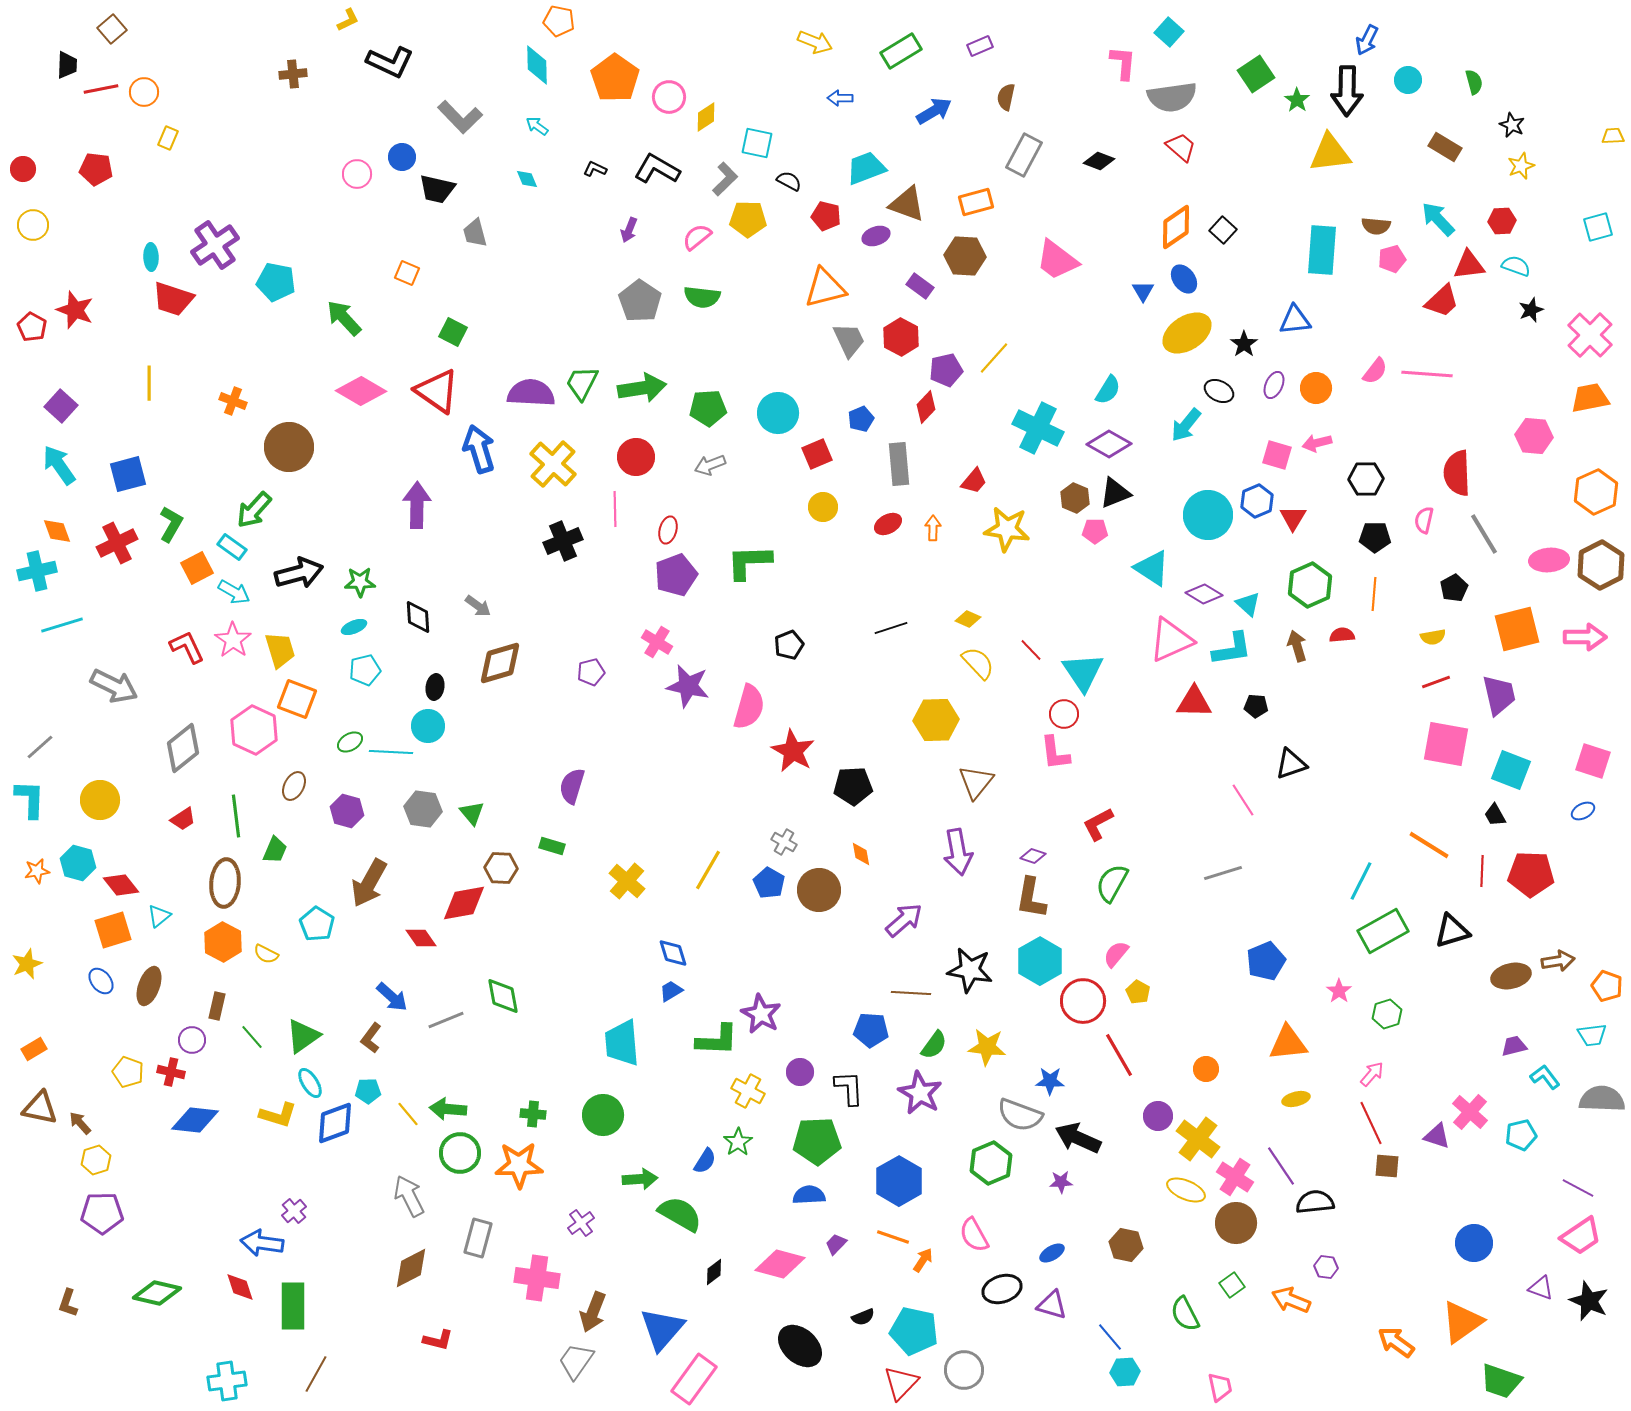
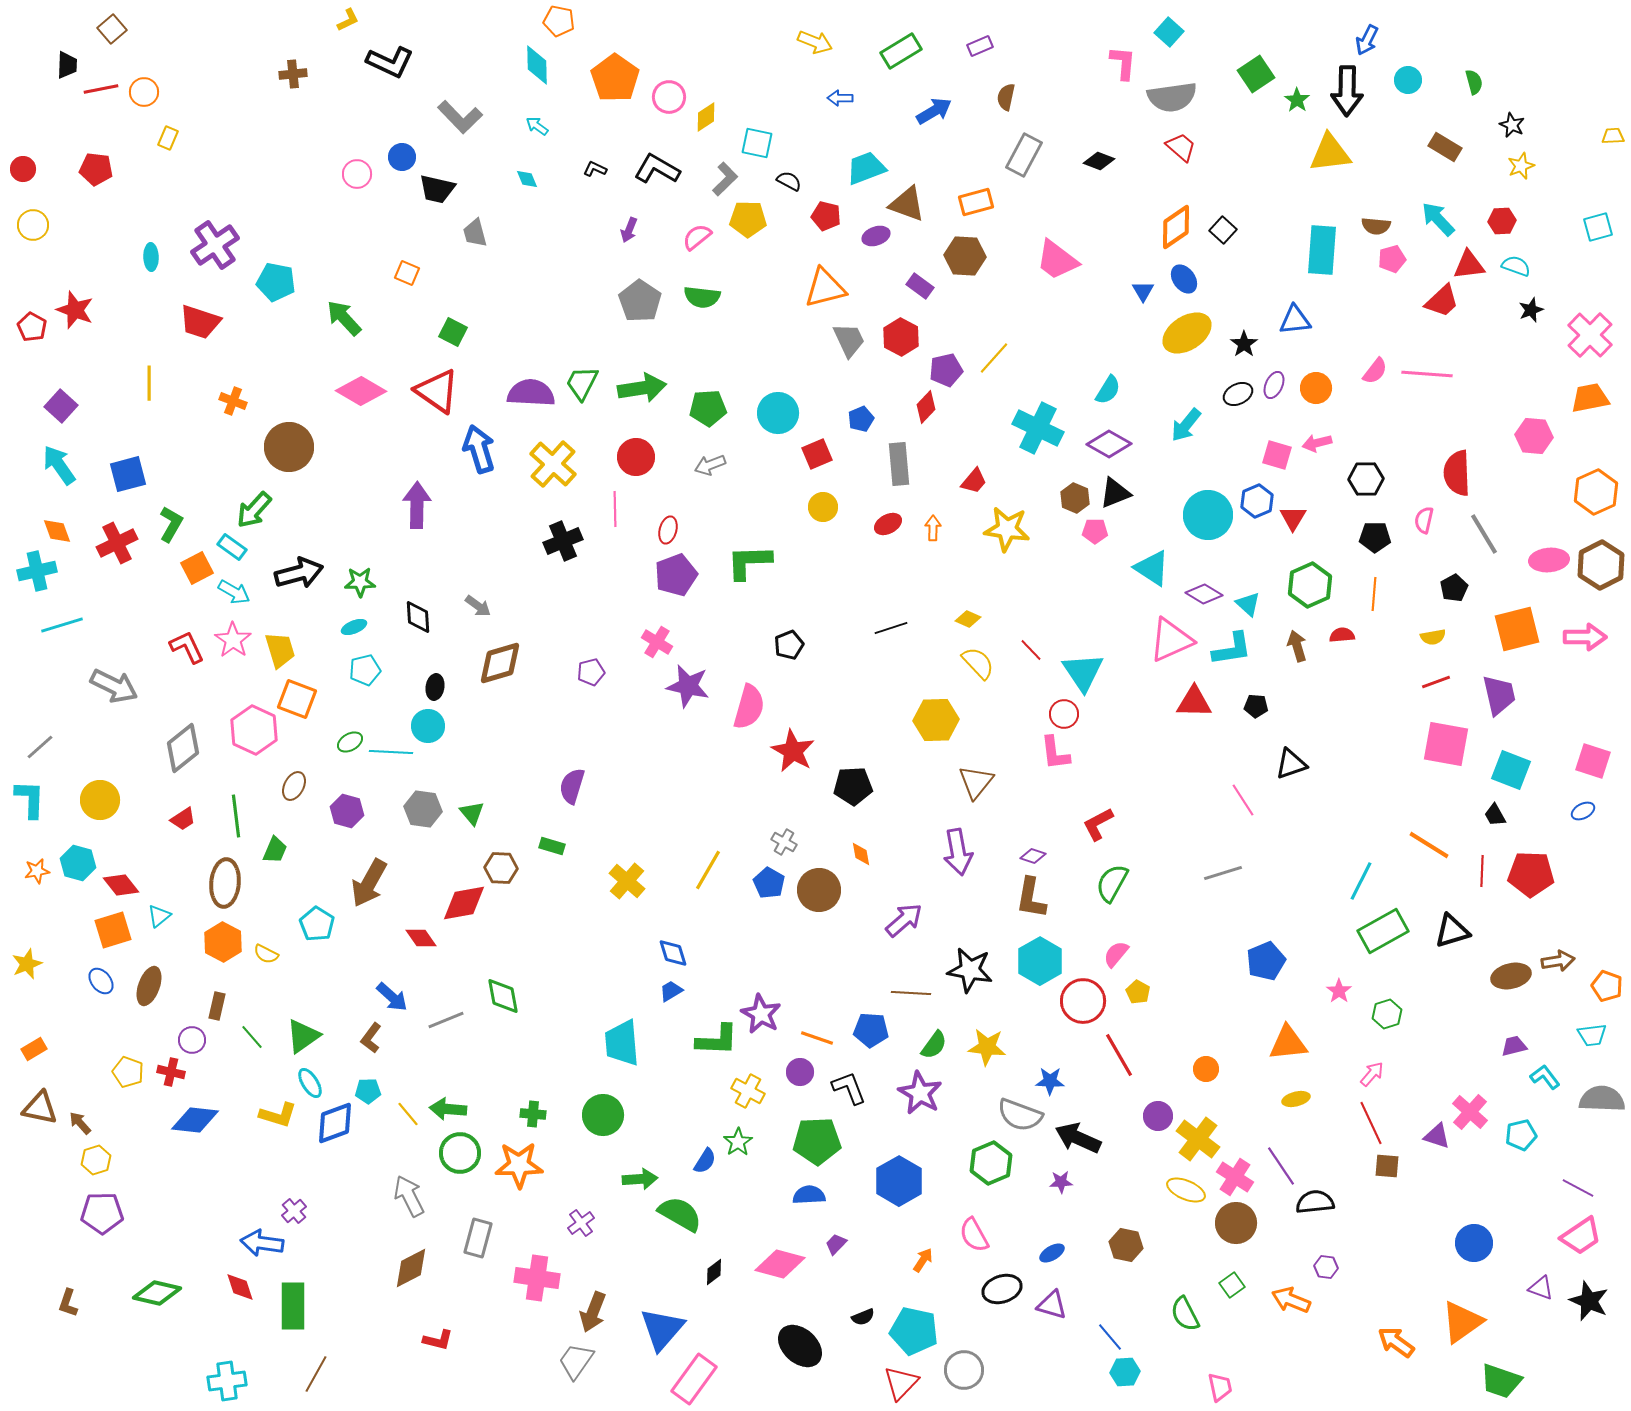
red trapezoid at (173, 299): moved 27 px right, 23 px down
black ellipse at (1219, 391): moved 19 px right, 3 px down; rotated 52 degrees counterclockwise
black L-shape at (849, 1088): rotated 18 degrees counterclockwise
orange line at (893, 1237): moved 76 px left, 199 px up
